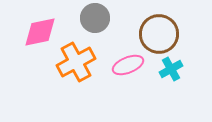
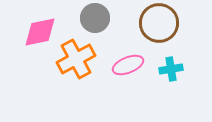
brown circle: moved 11 px up
orange cross: moved 3 px up
cyan cross: rotated 20 degrees clockwise
